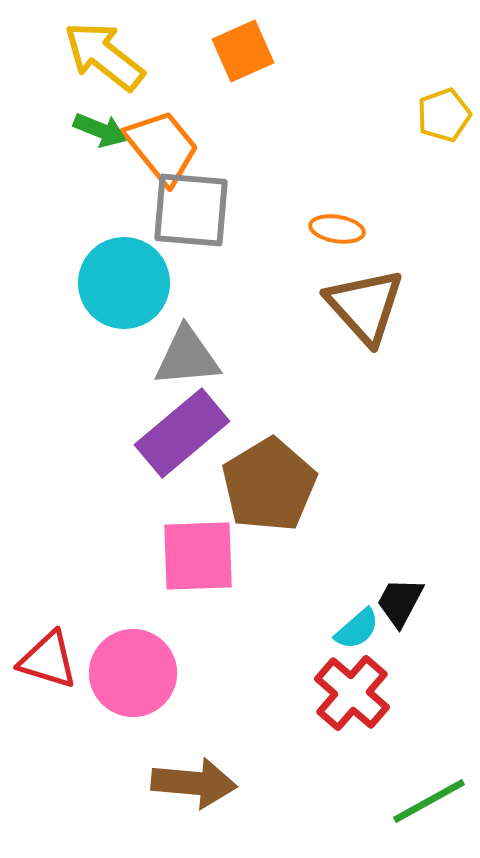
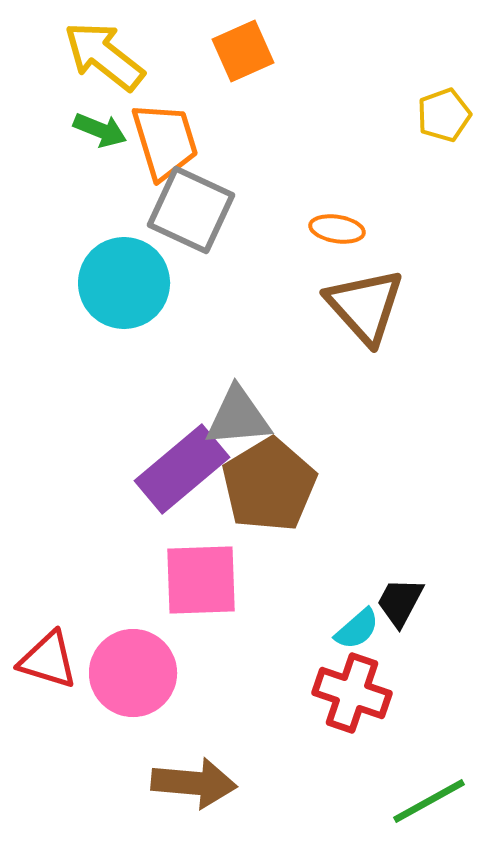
orange trapezoid: moved 3 px right, 6 px up; rotated 22 degrees clockwise
gray square: rotated 20 degrees clockwise
gray triangle: moved 51 px right, 60 px down
purple rectangle: moved 36 px down
pink square: moved 3 px right, 24 px down
red cross: rotated 22 degrees counterclockwise
